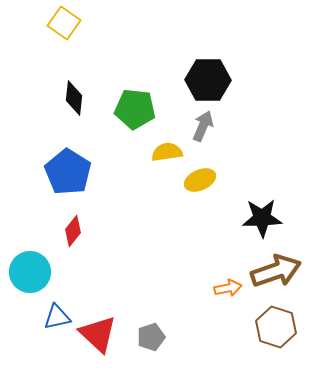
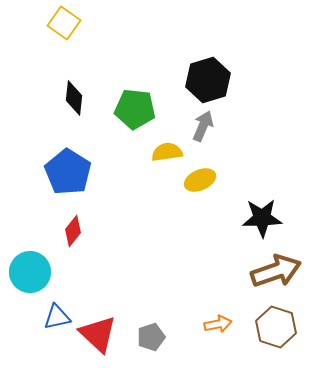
black hexagon: rotated 18 degrees counterclockwise
orange arrow: moved 10 px left, 36 px down
